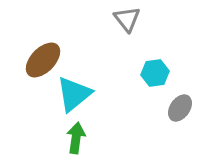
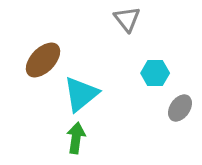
cyan hexagon: rotated 8 degrees clockwise
cyan triangle: moved 7 px right
